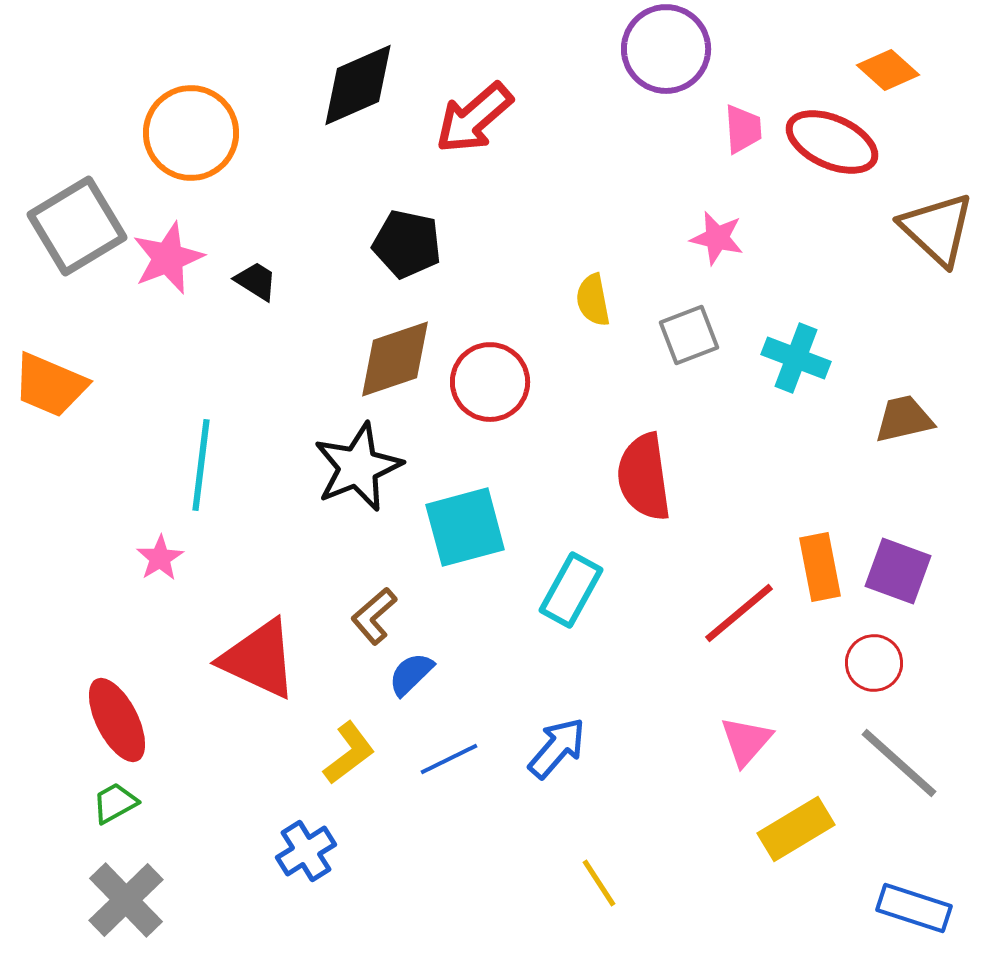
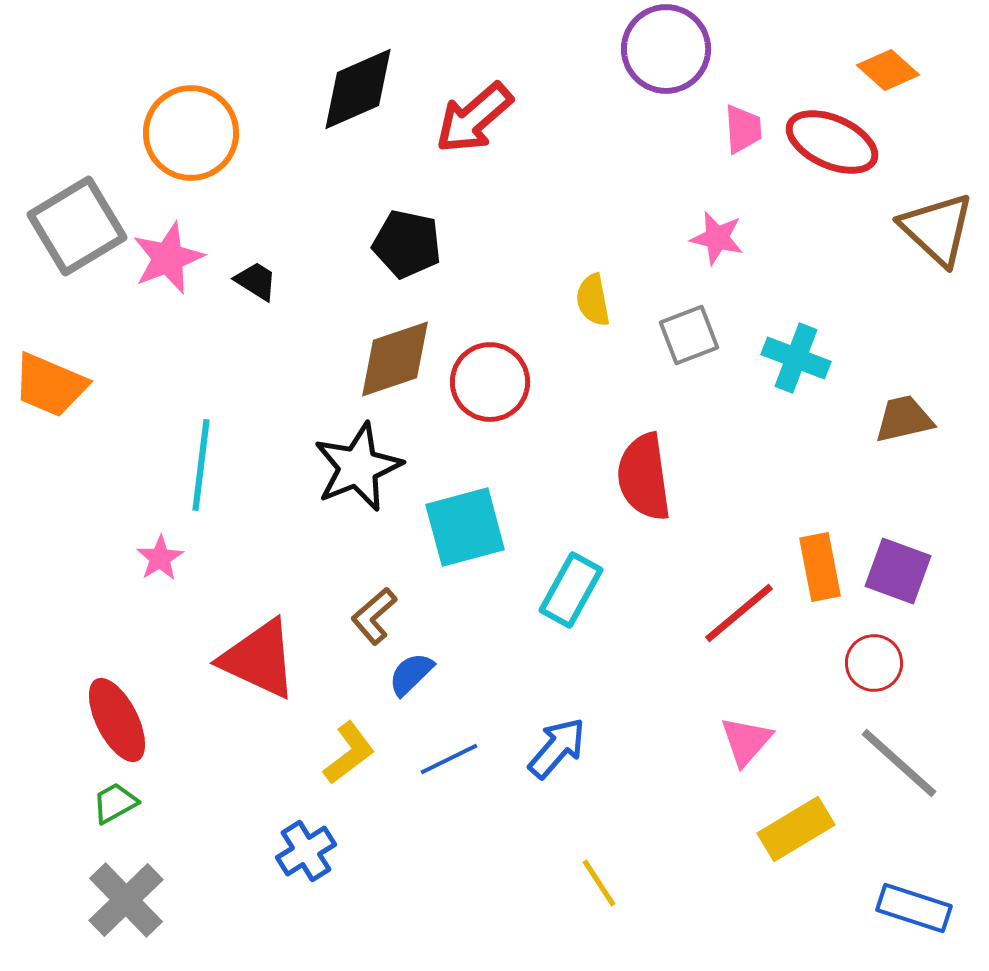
black diamond at (358, 85): moved 4 px down
